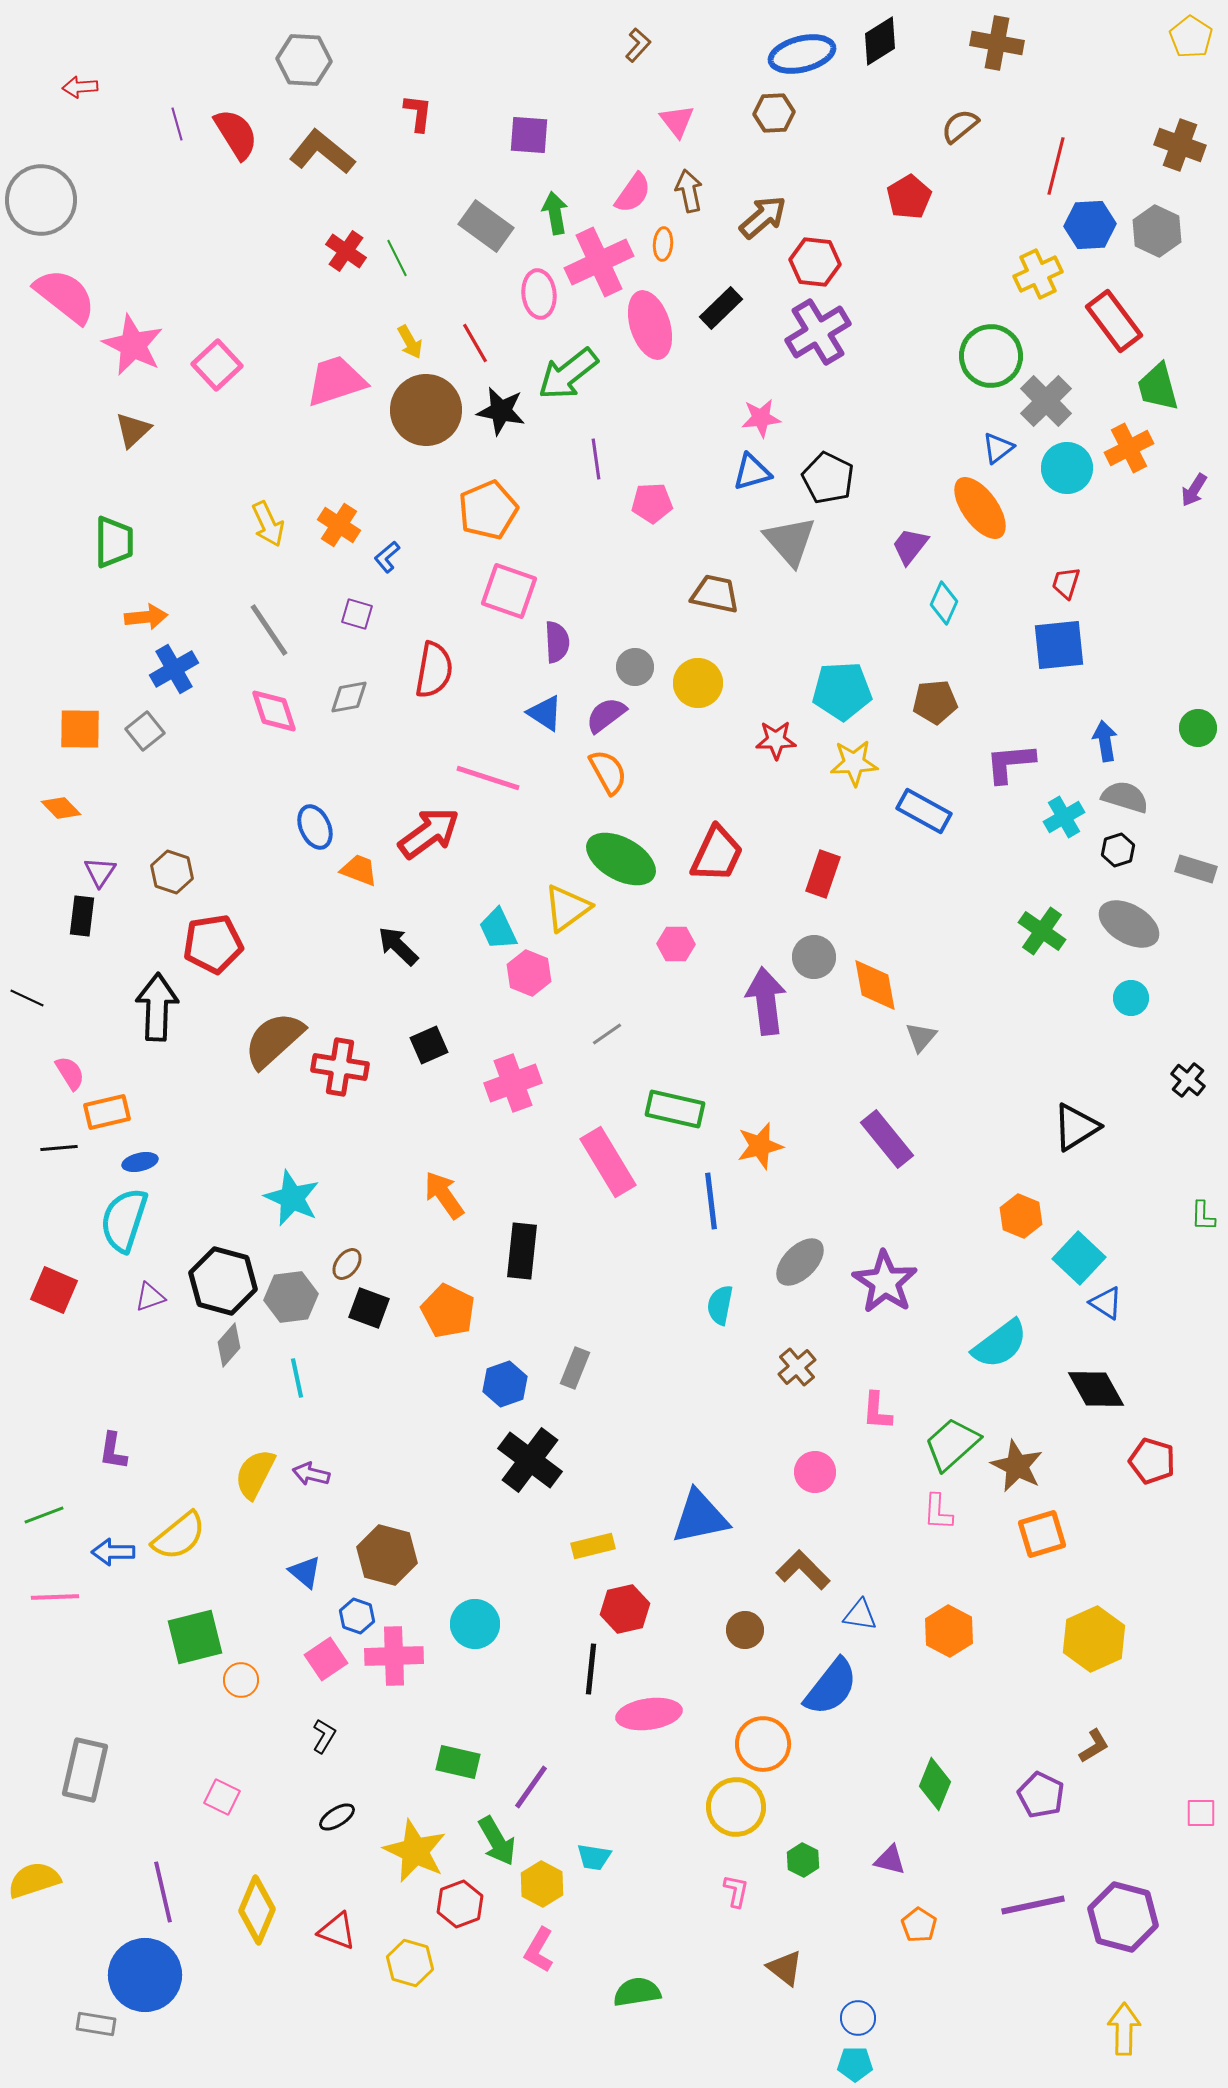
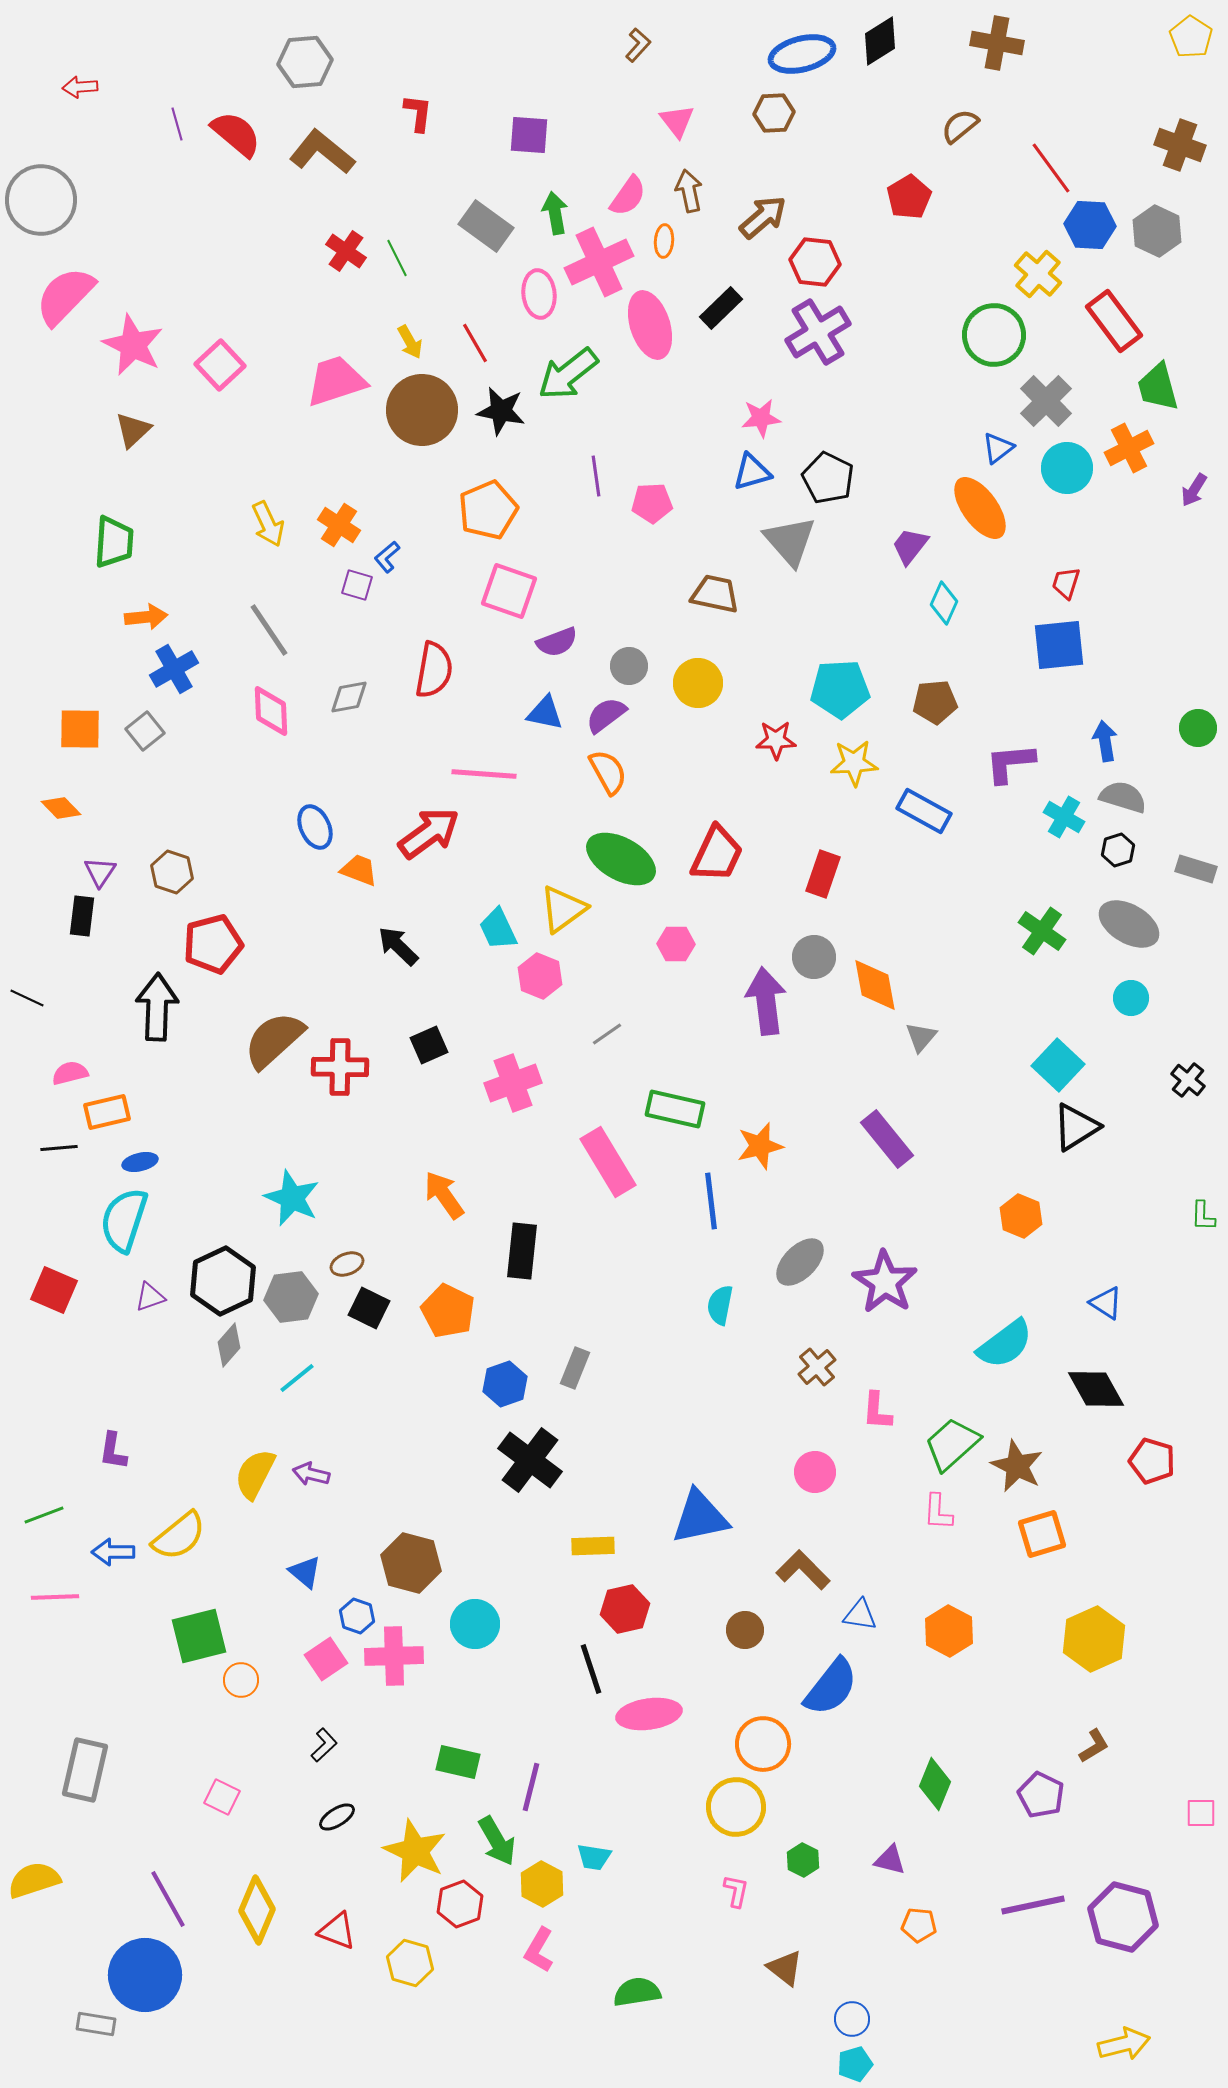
gray hexagon at (304, 60): moved 1 px right, 2 px down; rotated 8 degrees counterclockwise
red semicircle at (236, 134): rotated 18 degrees counterclockwise
red line at (1056, 166): moved 5 px left, 2 px down; rotated 50 degrees counterclockwise
pink semicircle at (633, 193): moved 5 px left, 3 px down
blue hexagon at (1090, 225): rotated 6 degrees clockwise
orange ellipse at (663, 244): moved 1 px right, 3 px up
yellow cross at (1038, 274): rotated 24 degrees counterclockwise
pink semicircle at (65, 296): rotated 84 degrees counterclockwise
green circle at (991, 356): moved 3 px right, 21 px up
pink square at (217, 365): moved 3 px right
brown circle at (426, 410): moved 4 px left
purple line at (596, 459): moved 17 px down
green trapezoid at (114, 542): rotated 4 degrees clockwise
purple square at (357, 614): moved 29 px up
purple semicircle at (557, 642): rotated 72 degrees clockwise
gray circle at (635, 667): moved 6 px left, 1 px up
cyan pentagon at (842, 691): moved 2 px left, 2 px up
pink diamond at (274, 711): moved 3 px left; rotated 16 degrees clockwise
blue triangle at (545, 713): rotated 21 degrees counterclockwise
pink line at (488, 778): moved 4 px left, 4 px up; rotated 14 degrees counterclockwise
gray semicircle at (1125, 797): moved 2 px left
cyan cross at (1064, 817): rotated 30 degrees counterclockwise
yellow triangle at (567, 908): moved 4 px left, 1 px down
red pentagon at (213, 944): rotated 6 degrees counterclockwise
pink hexagon at (529, 973): moved 11 px right, 3 px down
red cross at (340, 1067): rotated 8 degrees counterclockwise
pink semicircle at (70, 1073): rotated 72 degrees counterclockwise
cyan square at (1079, 1258): moved 21 px left, 193 px up
brown ellipse at (347, 1264): rotated 32 degrees clockwise
black hexagon at (223, 1281): rotated 20 degrees clockwise
black square at (369, 1308): rotated 6 degrees clockwise
cyan semicircle at (1000, 1344): moved 5 px right
brown cross at (797, 1367): moved 20 px right
cyan line at (297, 1378): rotated 63 degrees clockwise
yellow rectangle at (593, 1546): rotated 12 degrees clockwise
brown hexagon at (387, 1555): moved 24 px right, 8 px down
green square at (195, 1637): moved 4 px right, 1 px up
black line at (591, 1669): rotated 24 degrees counterclockwise
black L-shape at (324, 1736): moved 9 px down; rotated 16 degrees clockwise
purple line at (531, 1787): rotated 21 degrees counterclockwise
purple line at (163, 1892): moved 5 px right, 7 px down; rotated 16 degrees counterclockwise
orange pentagon at (919, 1925): rotated 28 degrees counterclockwise
blue circle at (858, 2018): moved 6 px left, 1 px down
yellow arrow at (1124, 2029): moved 15 px down; rotated 75 degrees clockwise
cyan pentagon at (855, 2064): rotated 16 degrees counterclockwise
